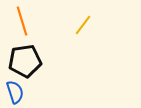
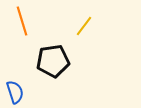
yellow line: moved 1 px right, 1 px down
black pentagon: moved 28 px right
